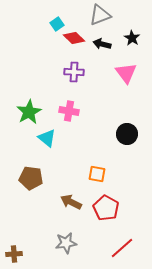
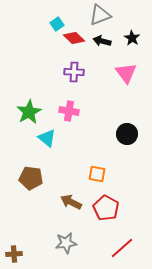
black arrow: moved 3 px up
